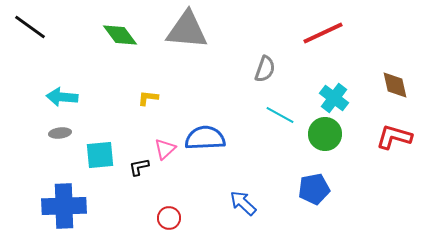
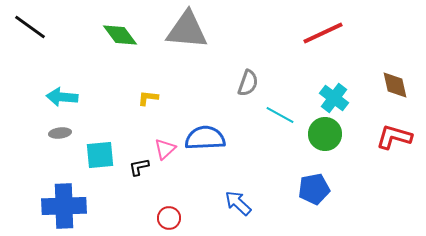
gray semicircle: moved 17 px left, 14 px down
blue arrow: moved 5 px left
